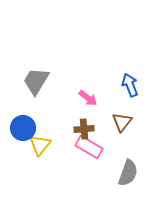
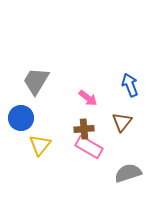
blue circle: moved 2 px left, 10 px up
gray semicircle: rotated 128 degrees counterclockwise
